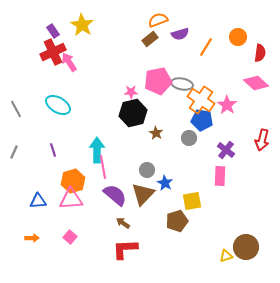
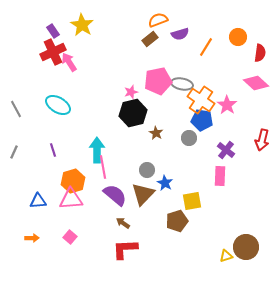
pink star at (131, 92): rotated 16 degrees counterclockwise
